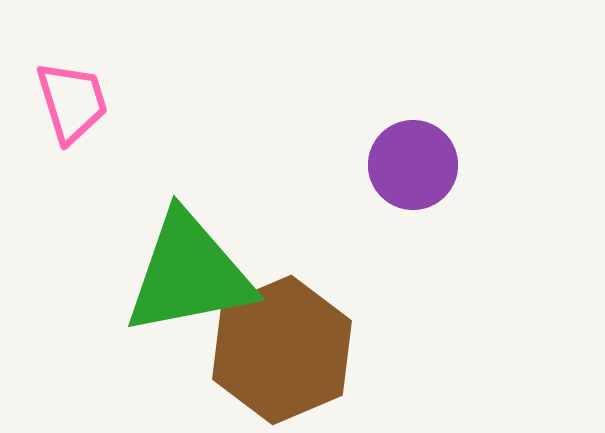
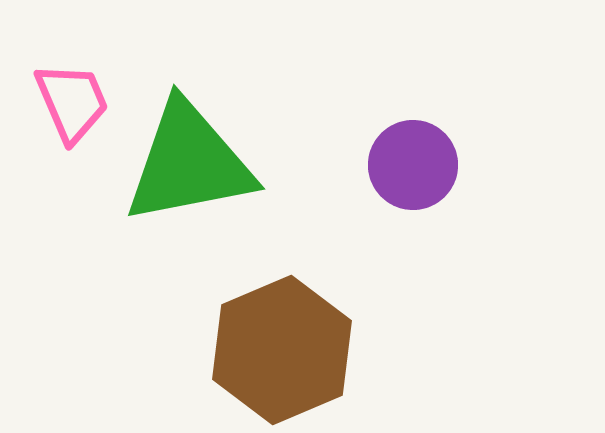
pink trapezoid: rotated 6 degrees counterclockwise
green triangle: moved 111 px up
